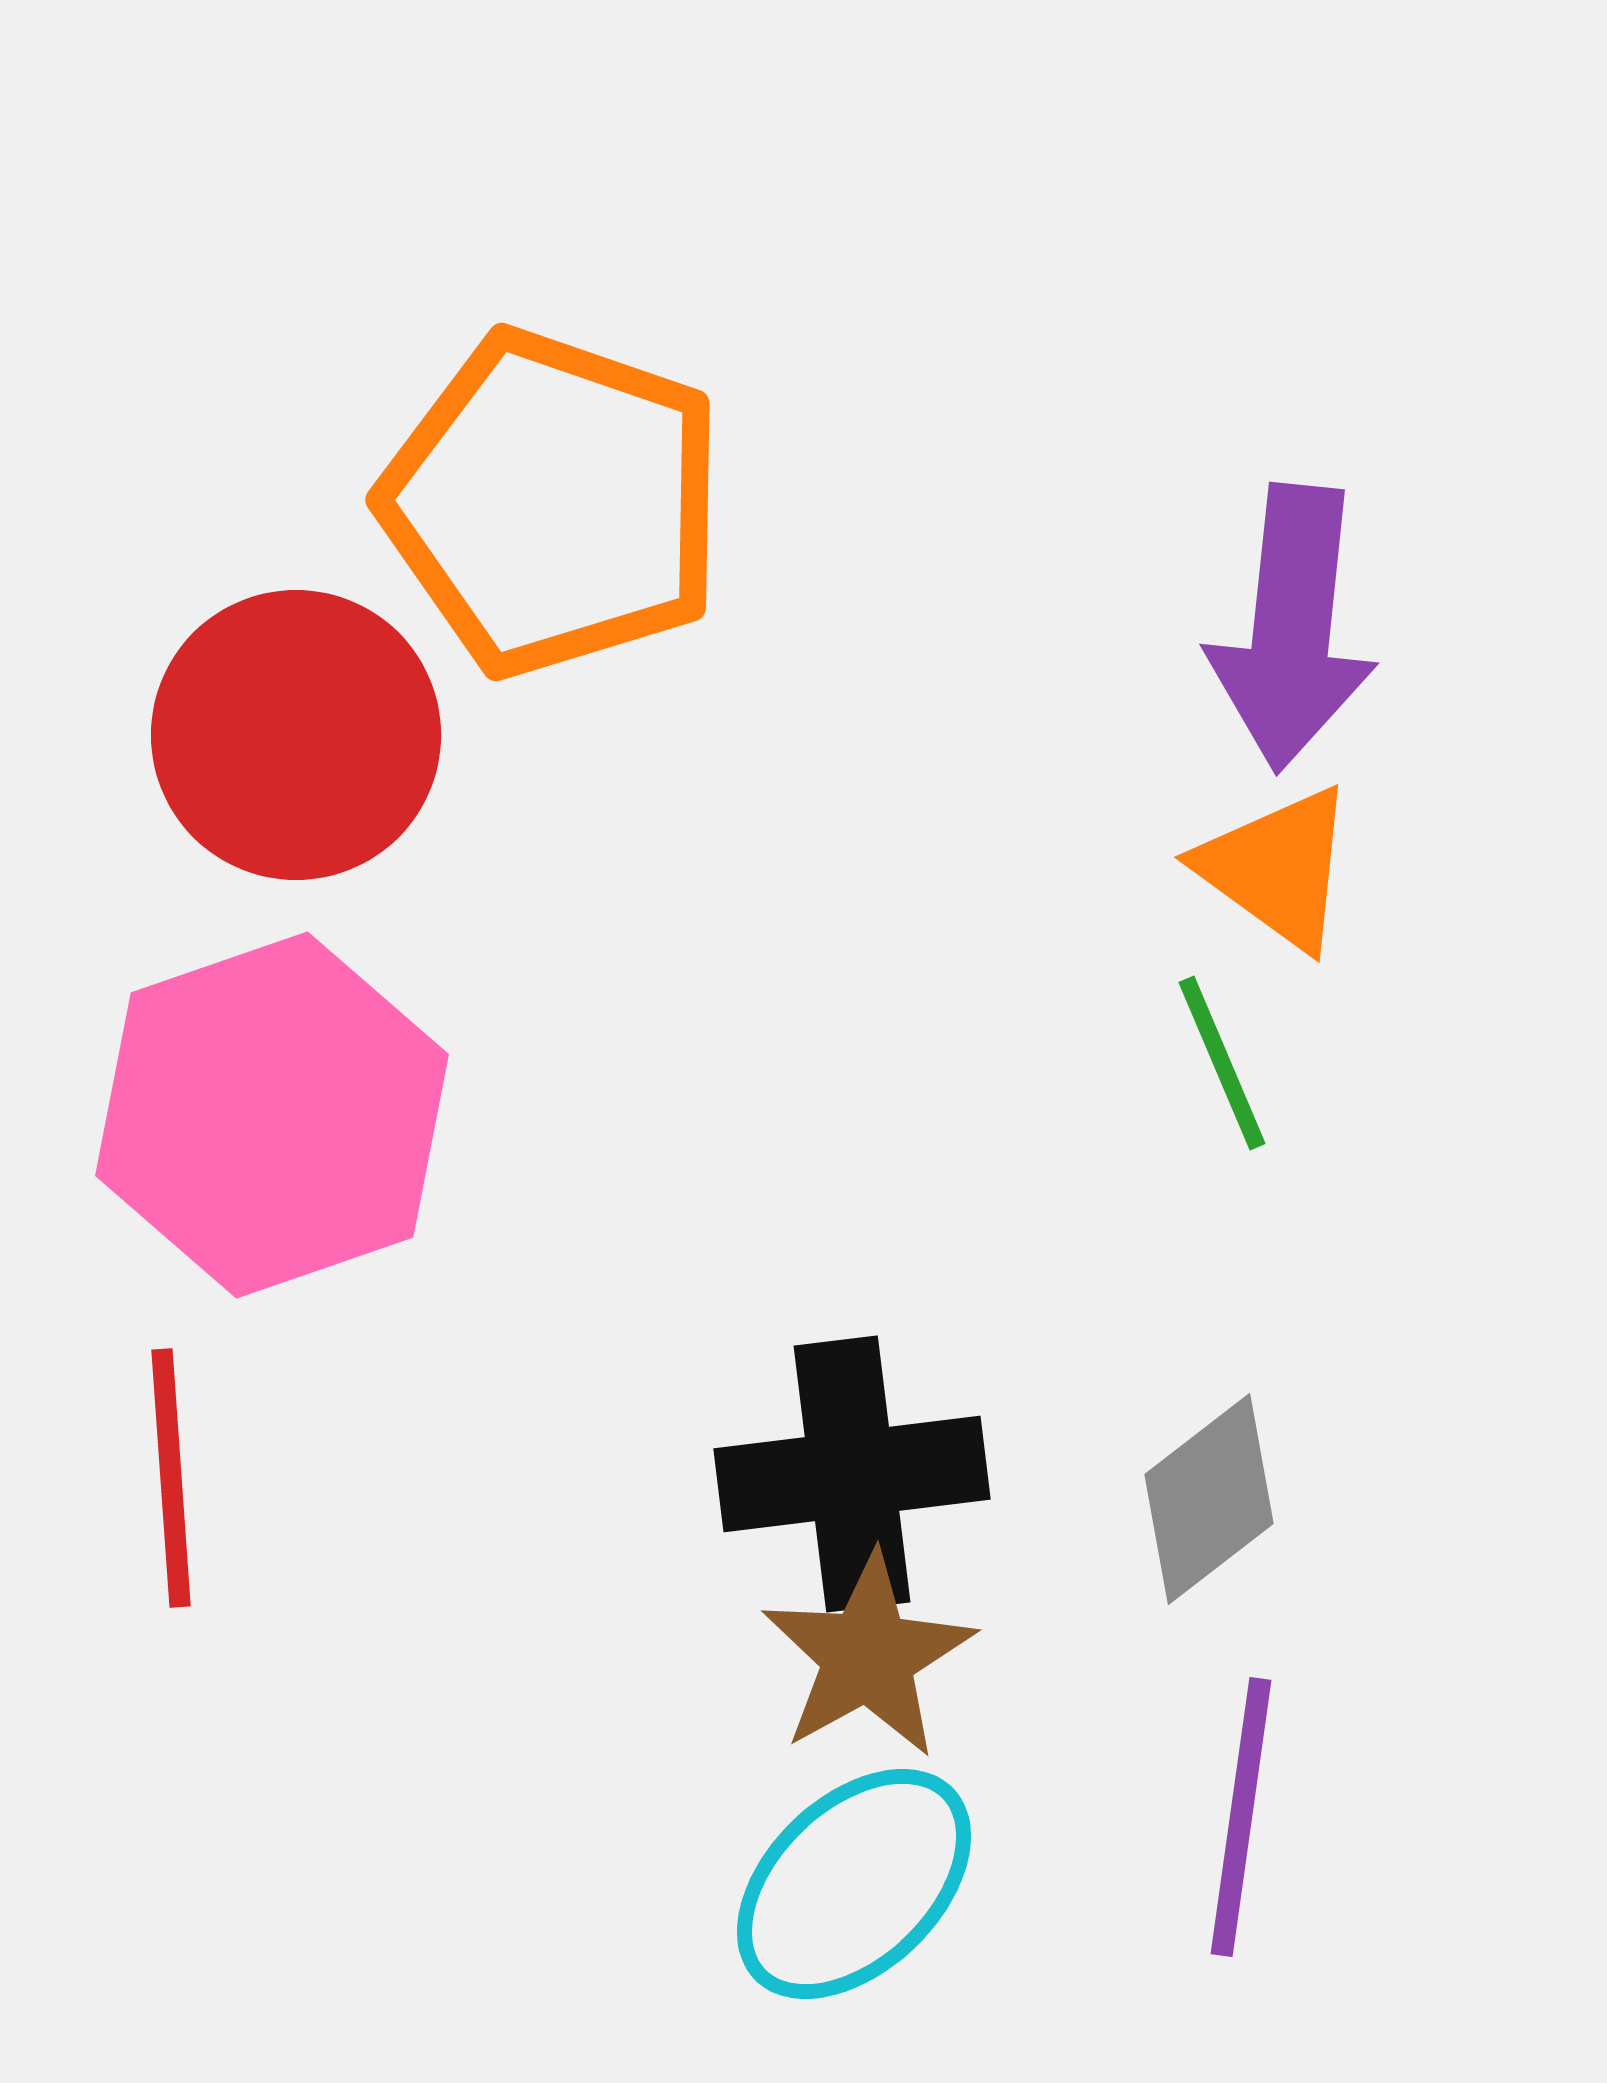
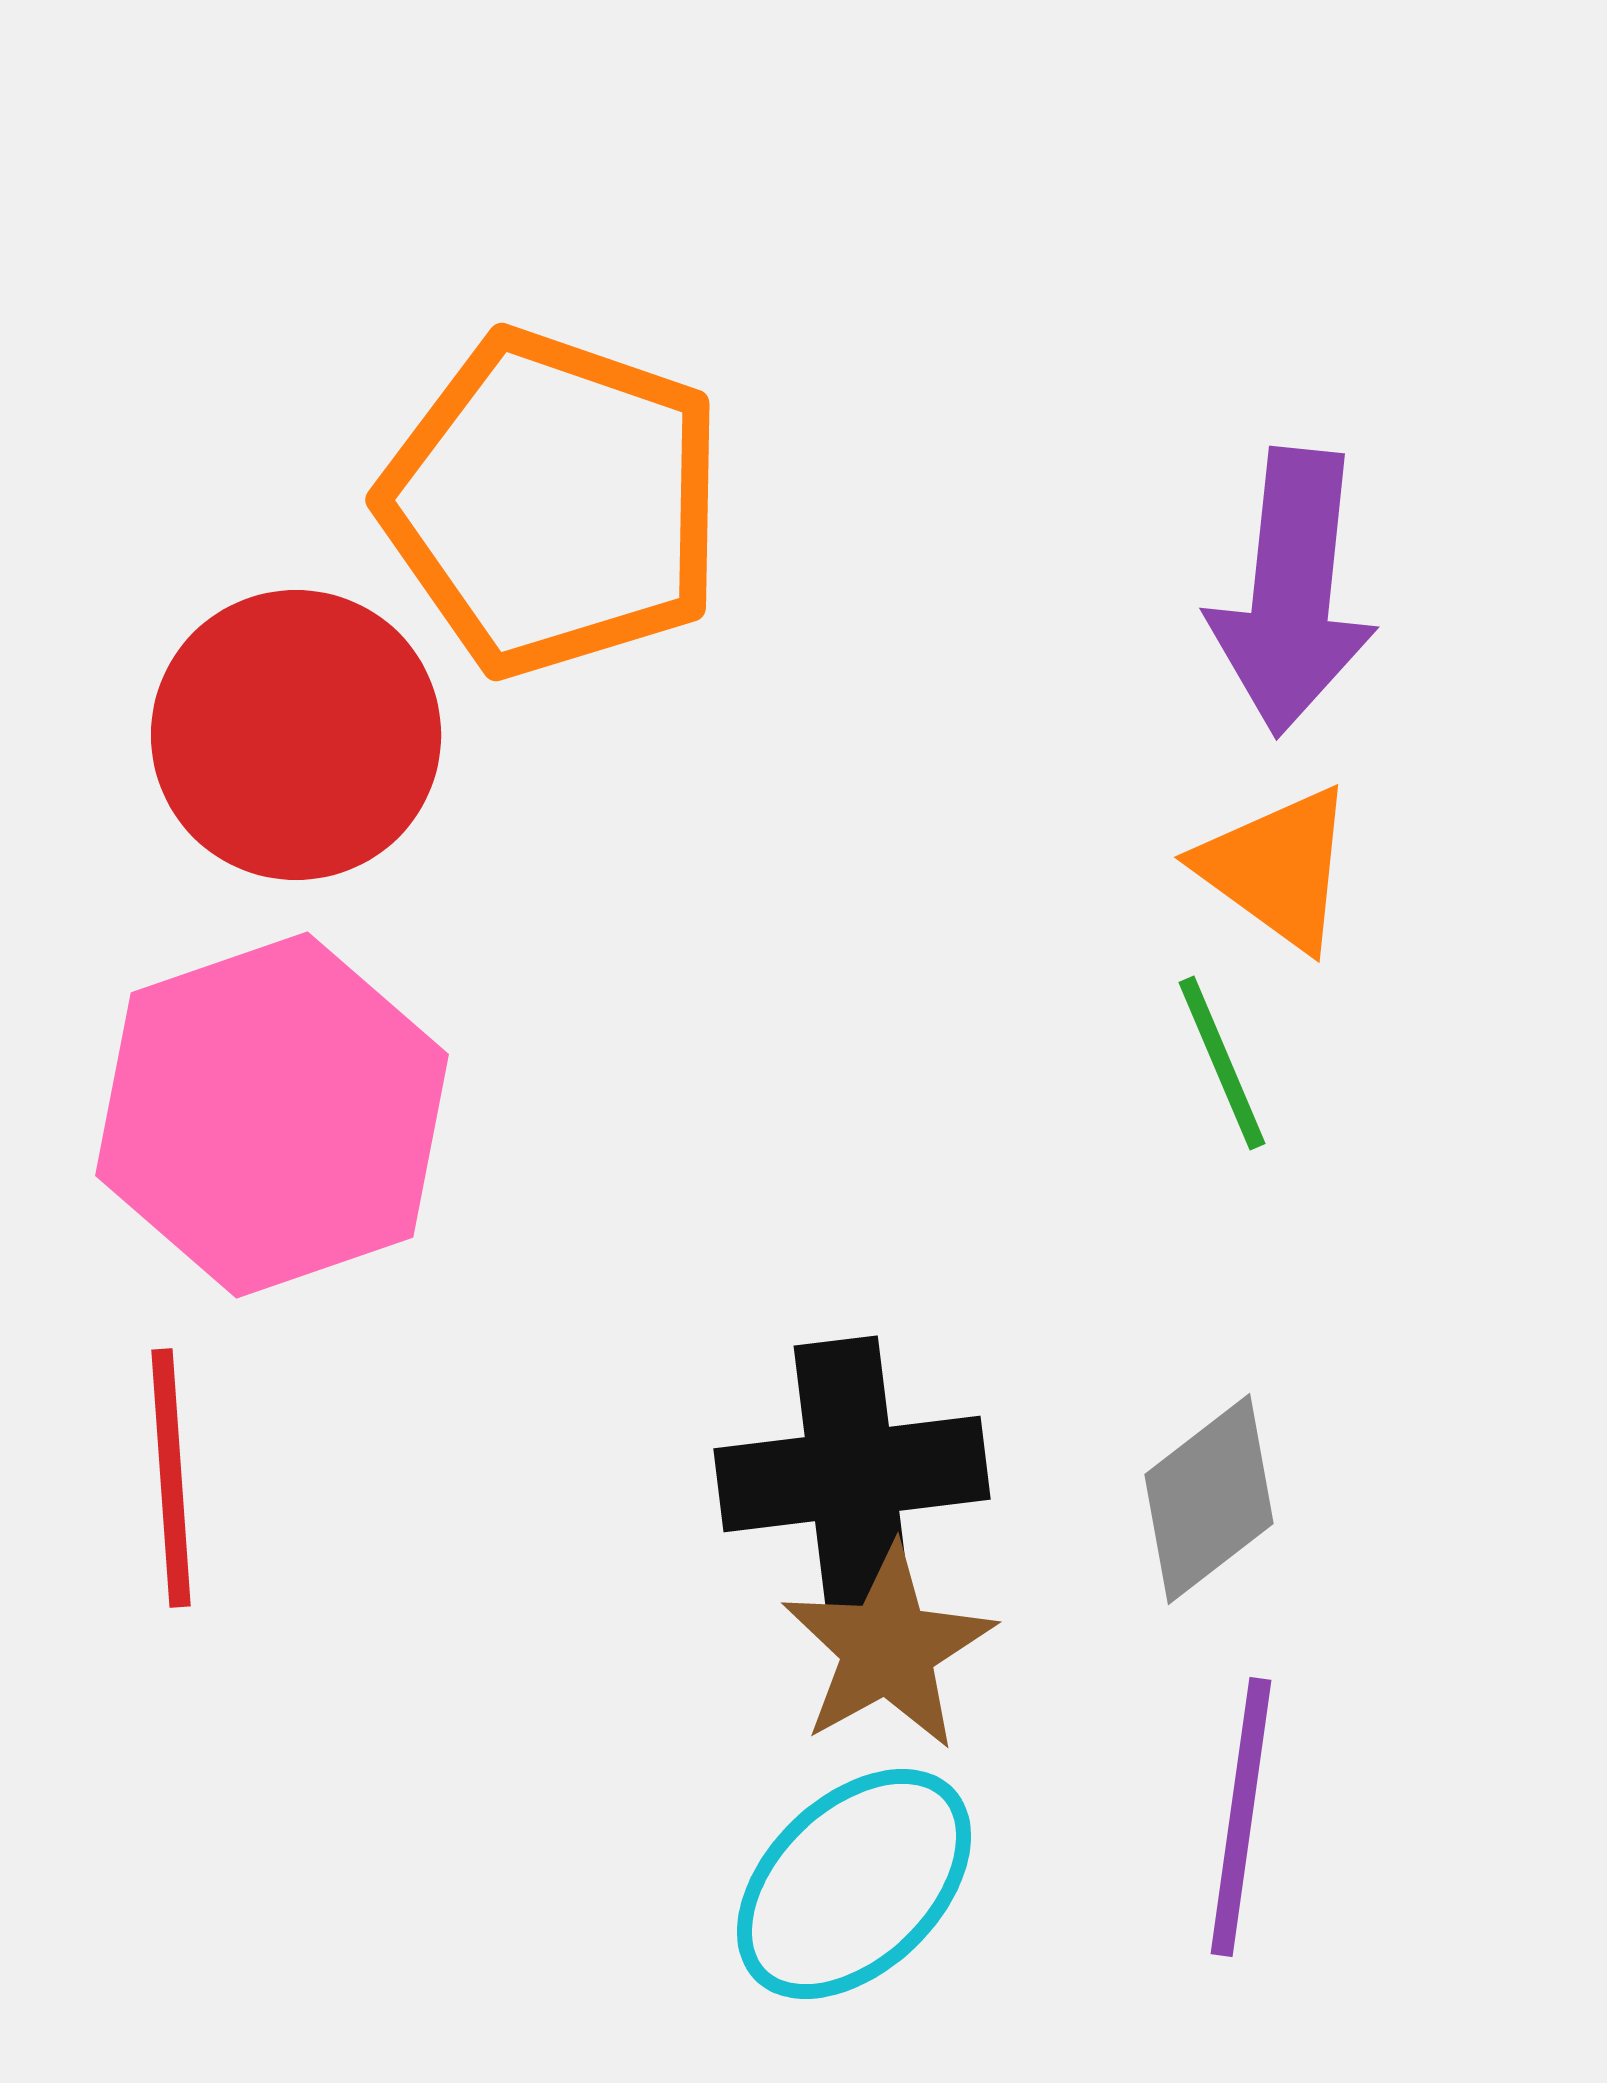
purple arrow: moved 36 px up
brown star: moved 20 px right, 8 px up
